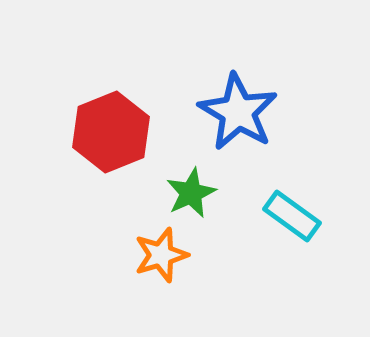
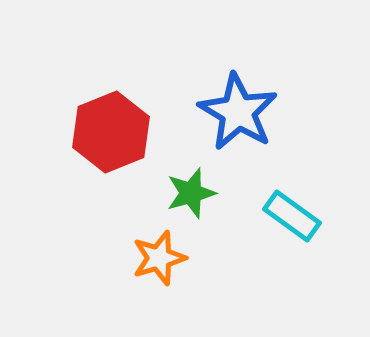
green star: rotated 9 degrees clockwise
orange star: moved 2 px left, 3 px down
